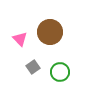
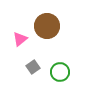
brown circle: moved 3 px left, 6 px up
pink triangle: rotated 35 degrees clockwise
